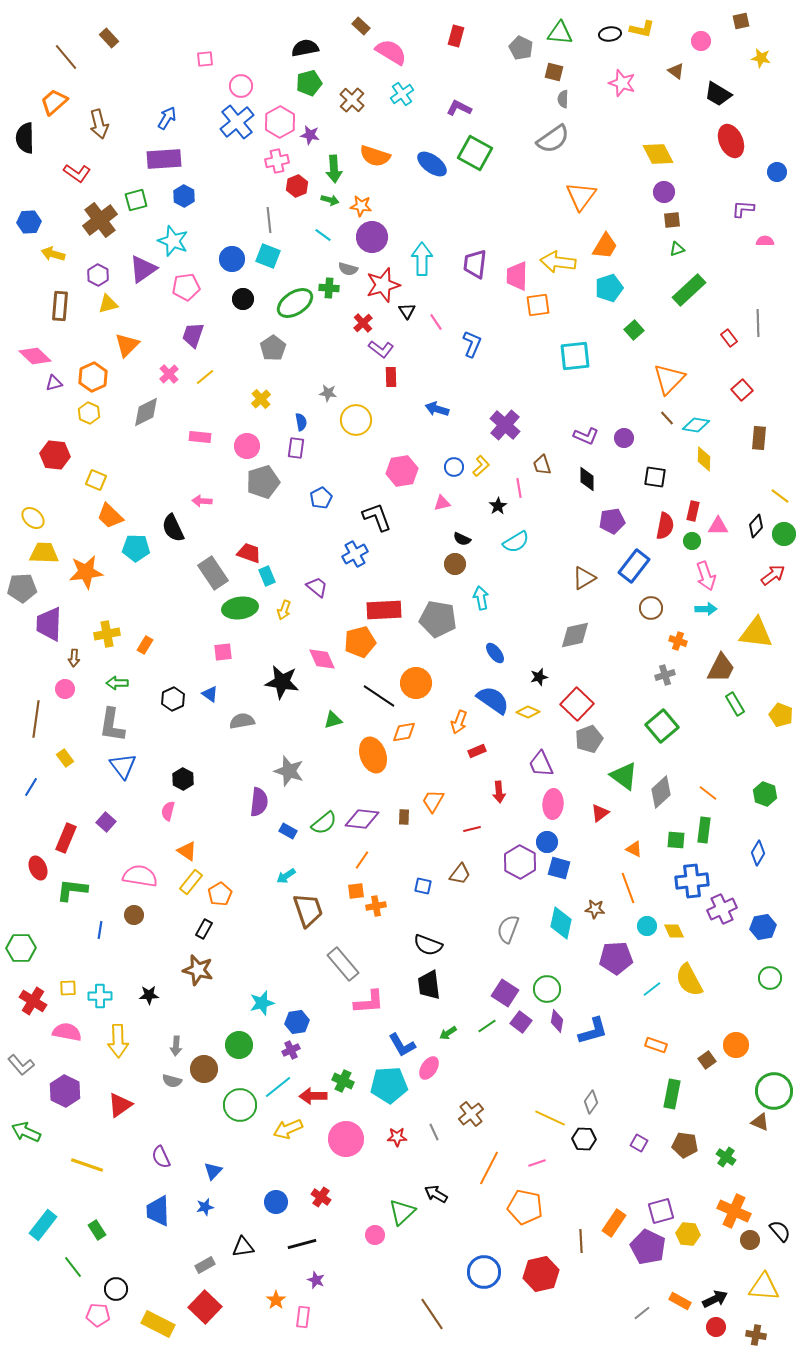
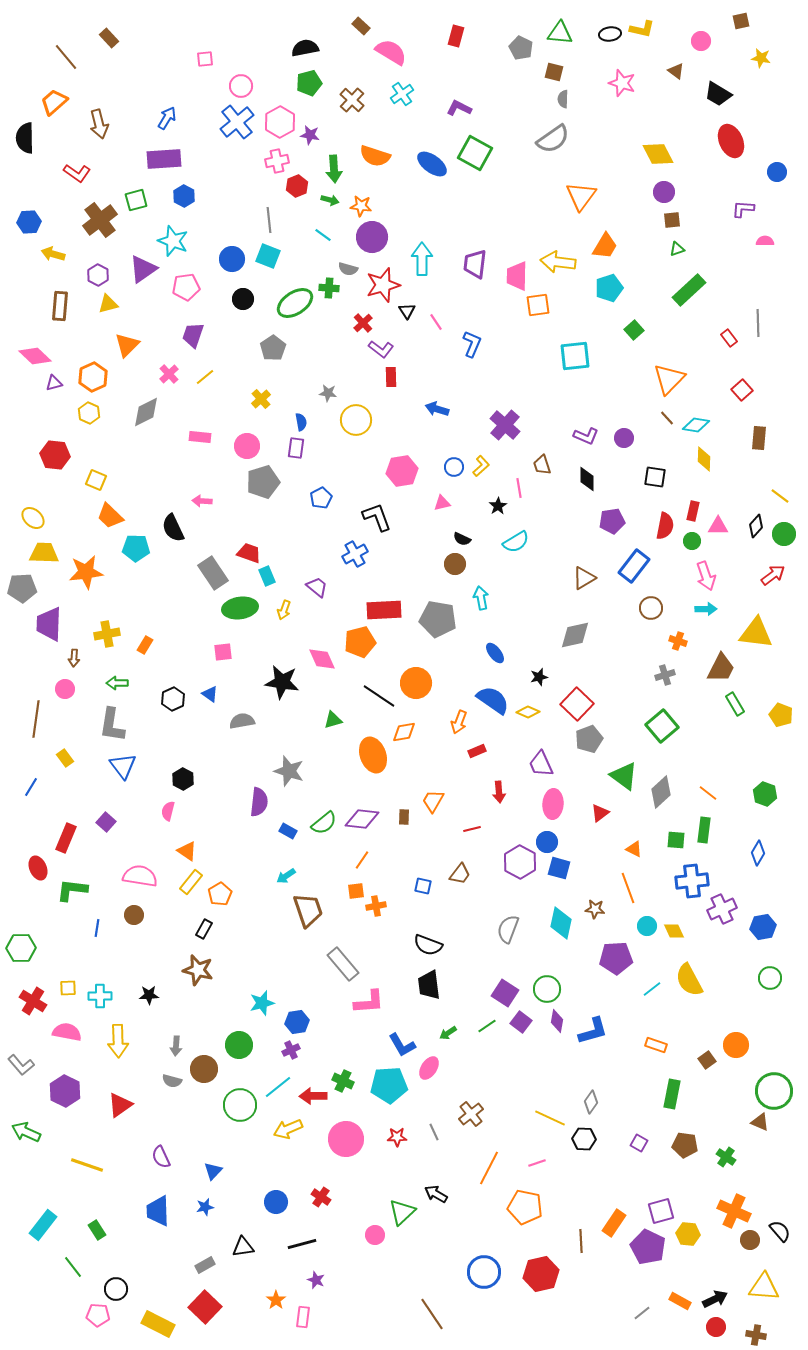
blue line at (100, 930): moved 3 px left, 2 px up
